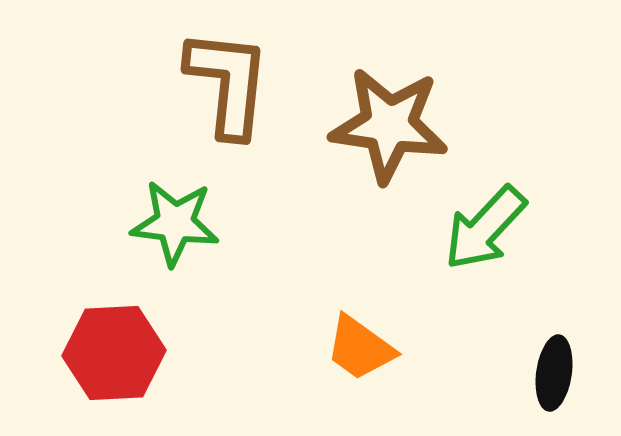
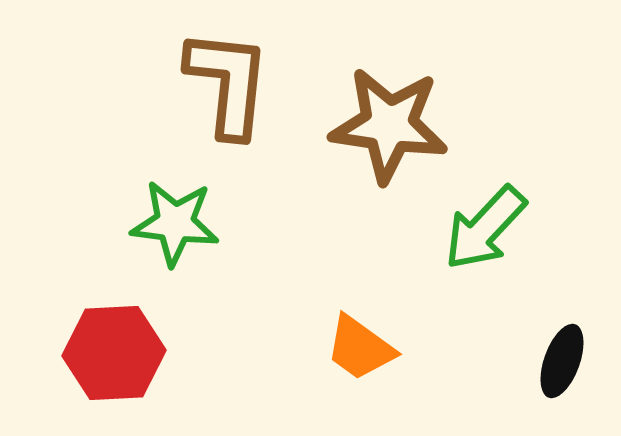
black ellipse: moved 8 px right, 12 px up; rotated 12 degrees clockwise
